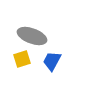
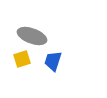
blue trapezoid: moved 1 px right; rotated 10 degrees counterclockwise
